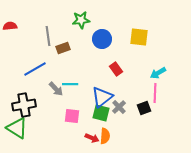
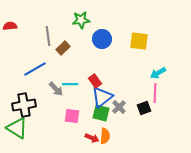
yellow square: moved 4 px down
brown rectangle: rotated 24 degrees counterclockwise
red rectangle: moved 21 px left, 12 px down
